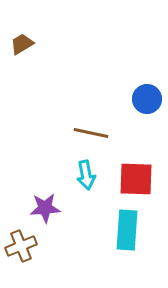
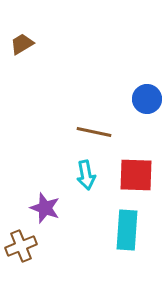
brown line: moved 3 px right, 1 px up
red square: moved 4 px up
purple star: rotated 24 degrees clockwise
